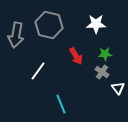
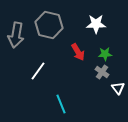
red arrow: moved 2 px right, 4 px up
